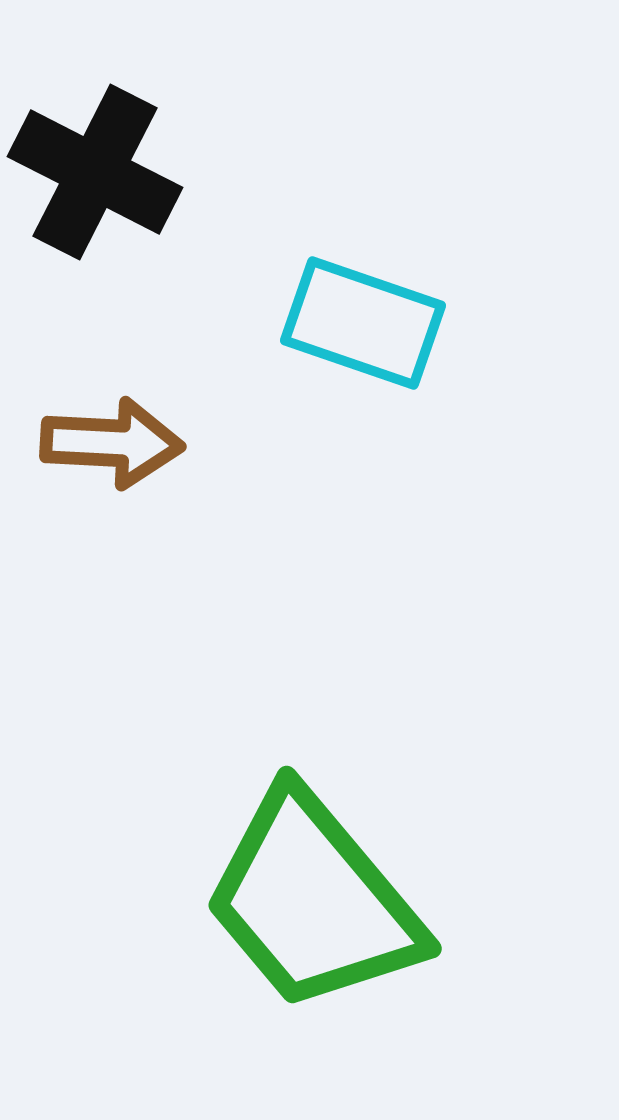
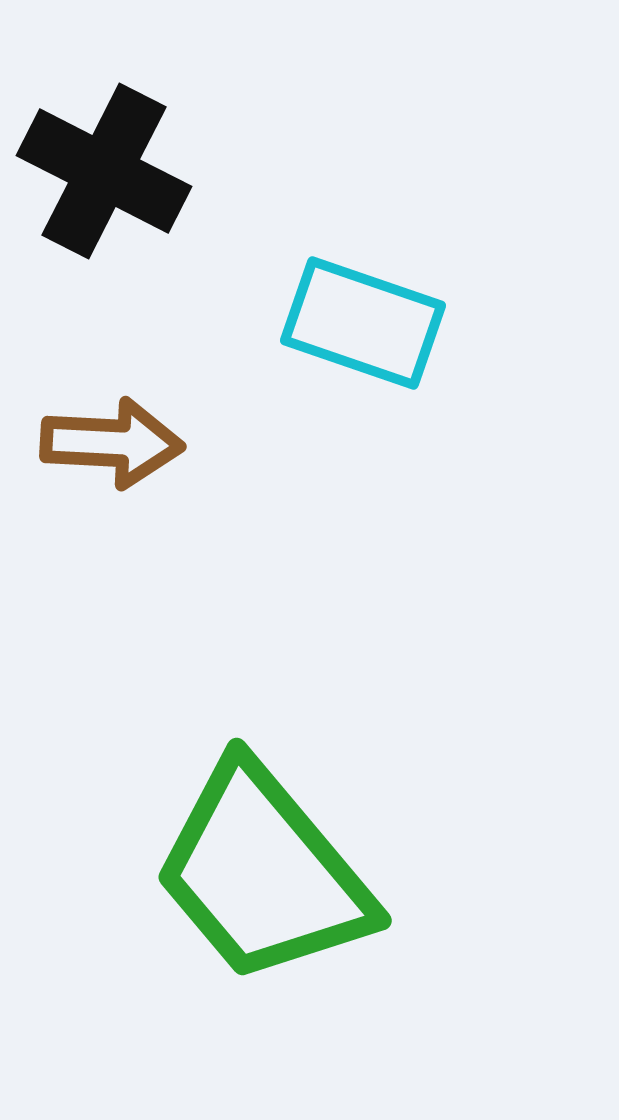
black cross: moved 9 px right, 1 px up
green trapezoid: moved 50 px left, 28 px up
